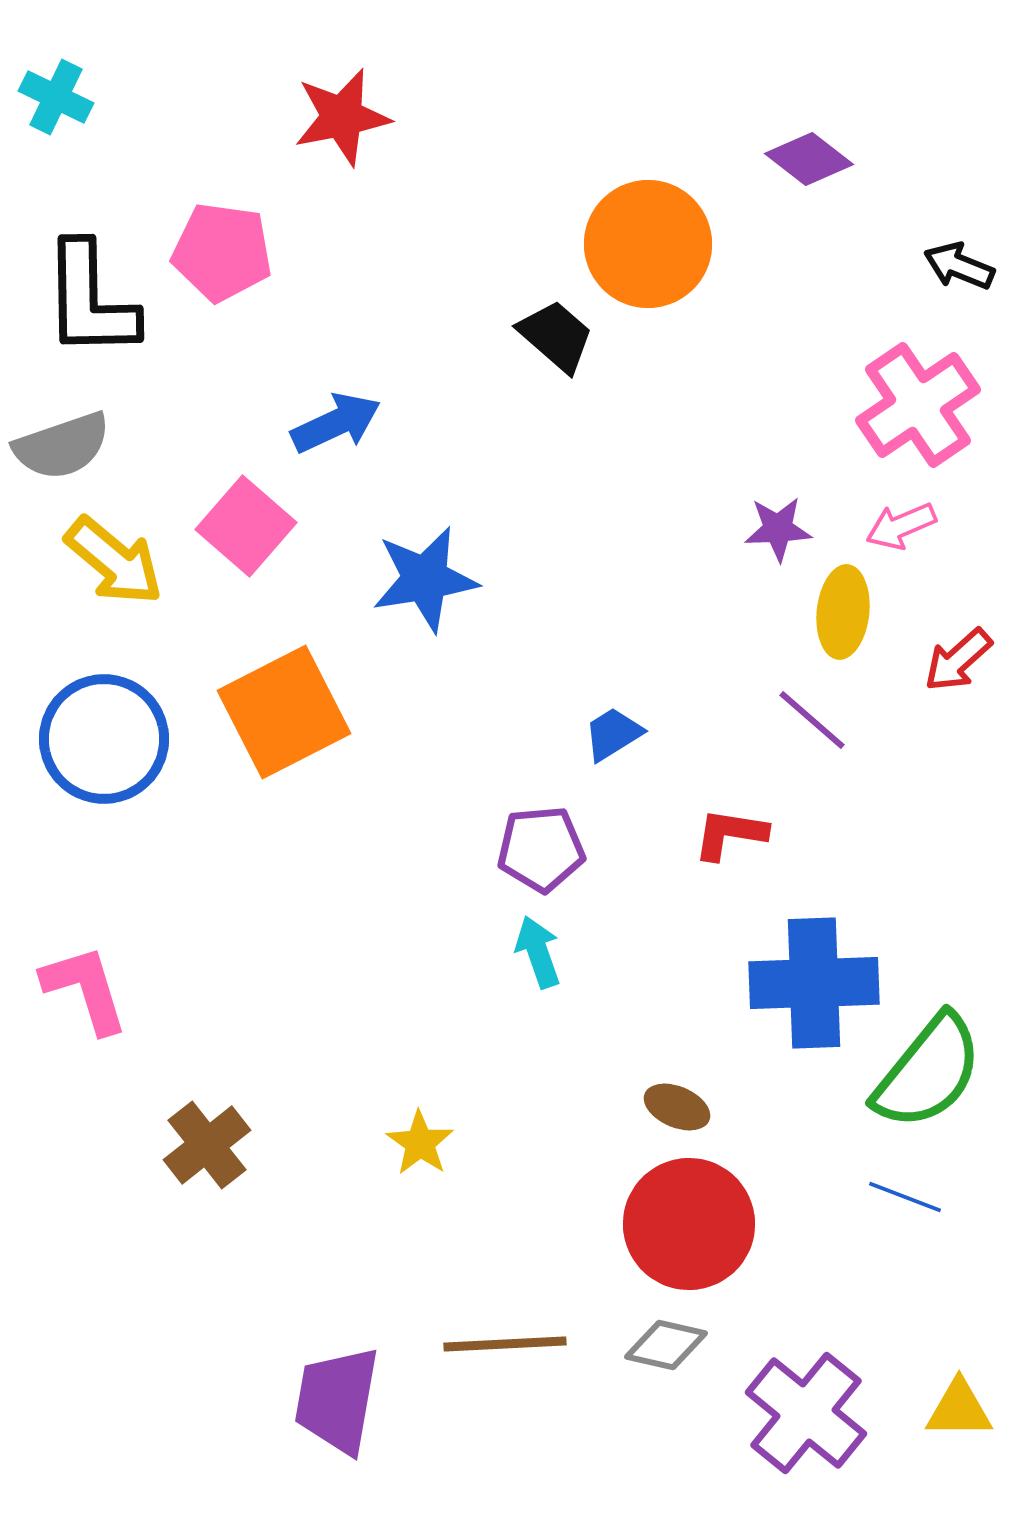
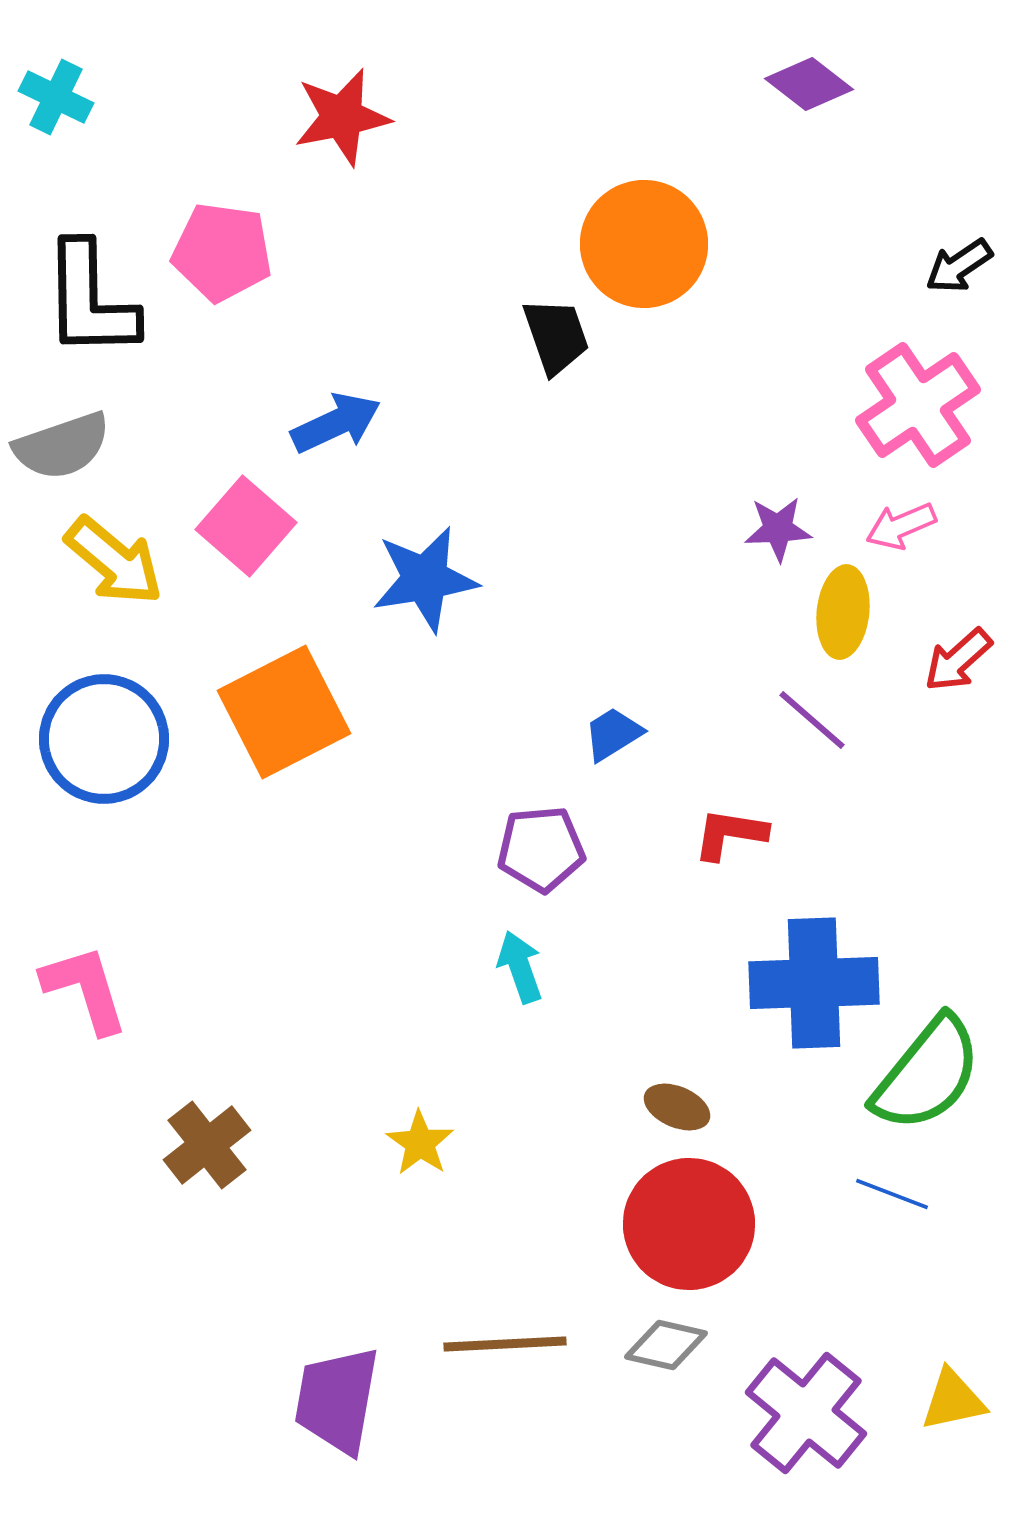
purple diamond: moved 75 px up
orange circle: moved 4 px left
black arrow: rotated 56 degrees counterclockwise
black trapezoid: rotated 30 degrees clockwise
cyan arrow: moved 18 px left, 15 px down
green semicircle: moved 1 px left, 2 px down
blue line: moved 13 px left, 3 px up
yellow triangle: moved 6 px left, 9 px up; rotated 12 degrees counterclockwise
